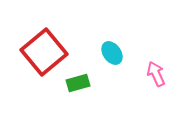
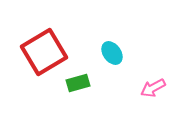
red square: rotated 9 degrees clockwise
pink arrow: moved 3 px left, 14 px down; rotated 95 degrees counterclockwise
